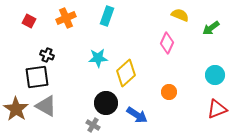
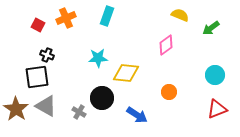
red square: moved 9 px right, 4 px down
pink diamond: moved 1 px left, 2 px down; rotated 30 degrees clockwise
yellow diamond: rotated 48 degrees clockwise
black circle: moved 4 px left, 5 px up
gray cross: moved 14 px left, 13 px up
